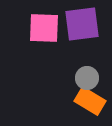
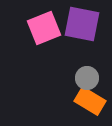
purple square: rotated 18 degrees clockwise
pink square: rotated 24 degrees counterclockwise
